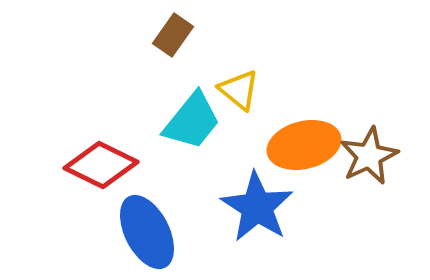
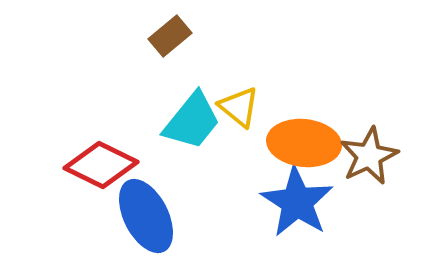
brown rectangle: moved 3 px left, 1 px down; rotated 15 degrees clockwise
yellow triangle: moved 17 px down
orange ellipse: moved 2 px up; rotated 20 degrees clockwise
blue star: moved 40 px right, 5 px up
blue ellipse: moved 1 px left, 16 px up
